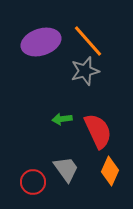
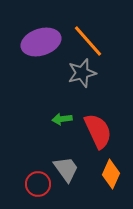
gray star: moved 3 px left, 2 px down
orange diamond: moved 1 px right, 3 px down
red circle: moved 5 px right, 2 px down
